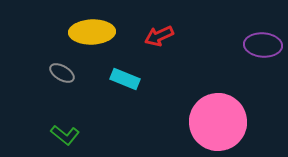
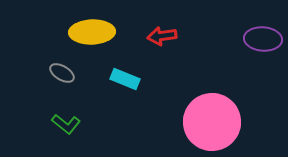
red arrow: moved 3 px right; rotated 16 degrees clockwise
purple ellipse: moved 6 px up
pink circle: moved 6 px left
green L-shape: moved 1 px right, 11 px up
